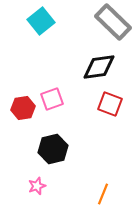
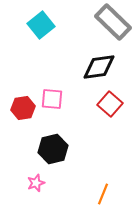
cyan square: moved 4 px down
pink square: rotated 25 degrees clockwise
red square: rotated 20 degrees clockwise
pink star: moved 1 px left, 3 px up
